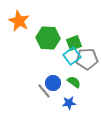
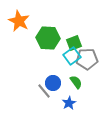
green semicircle: moved 2 px right; rotated 16 degrees clockwise
blue star: rotated 24 degrees counterclockwise
